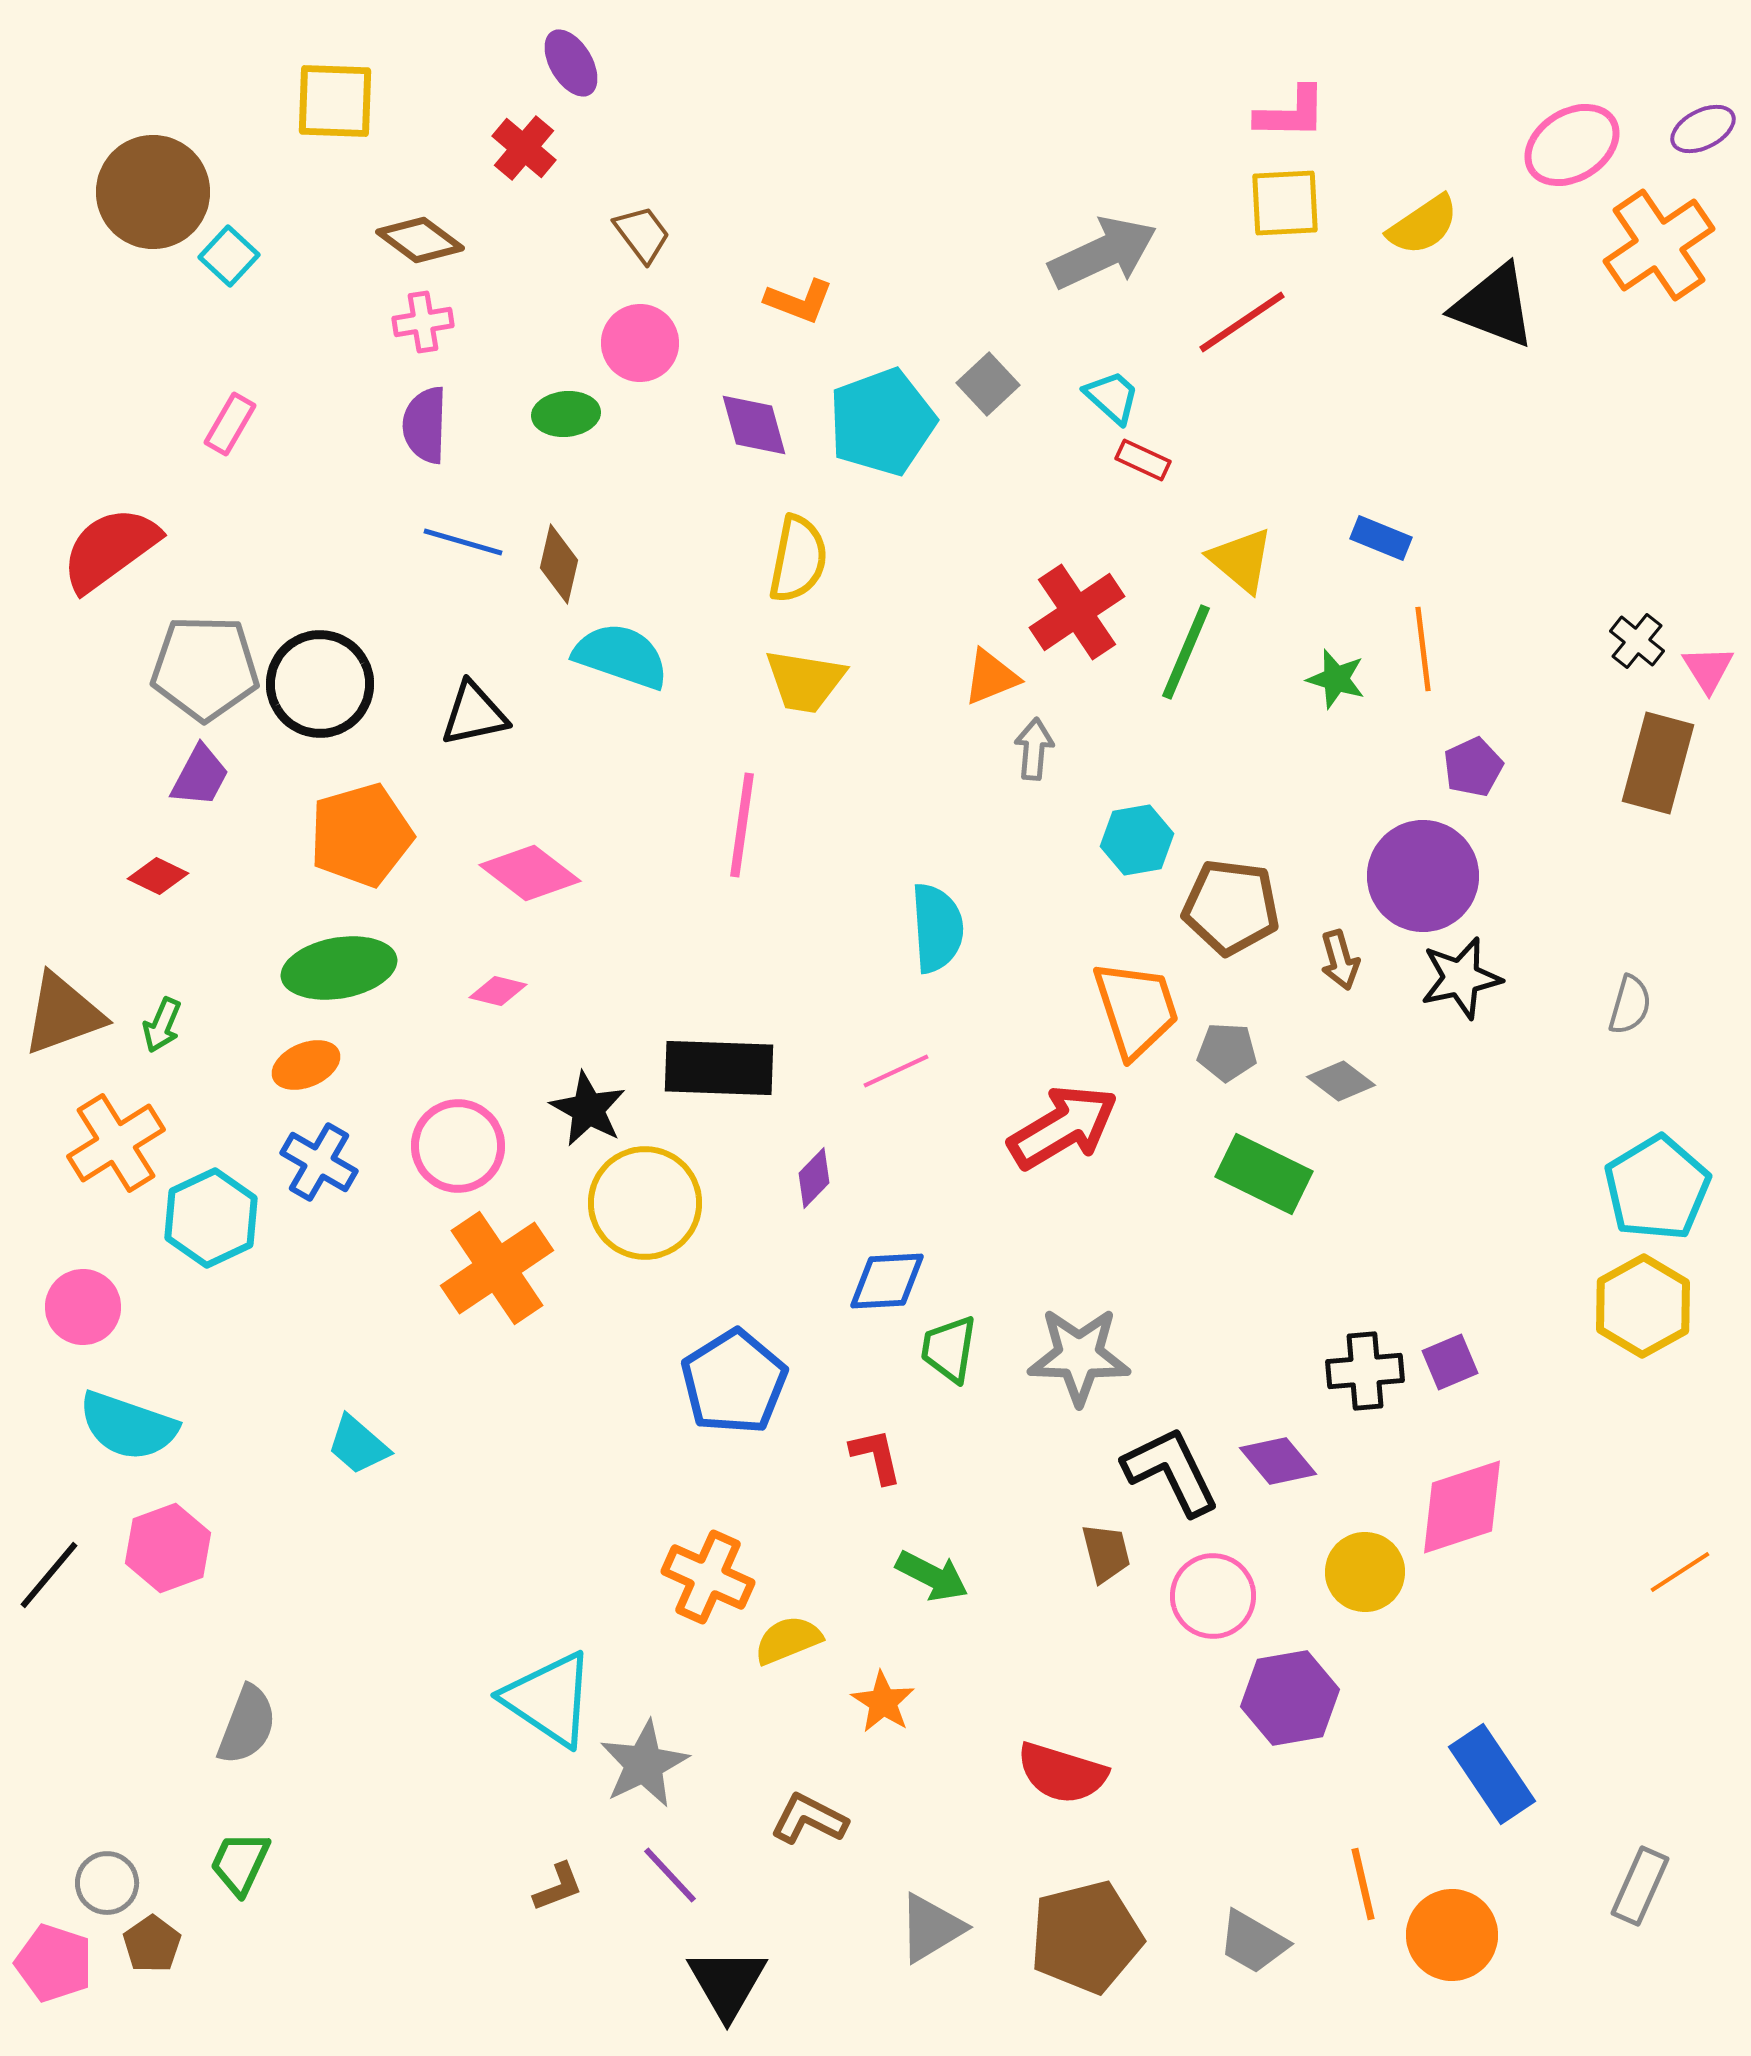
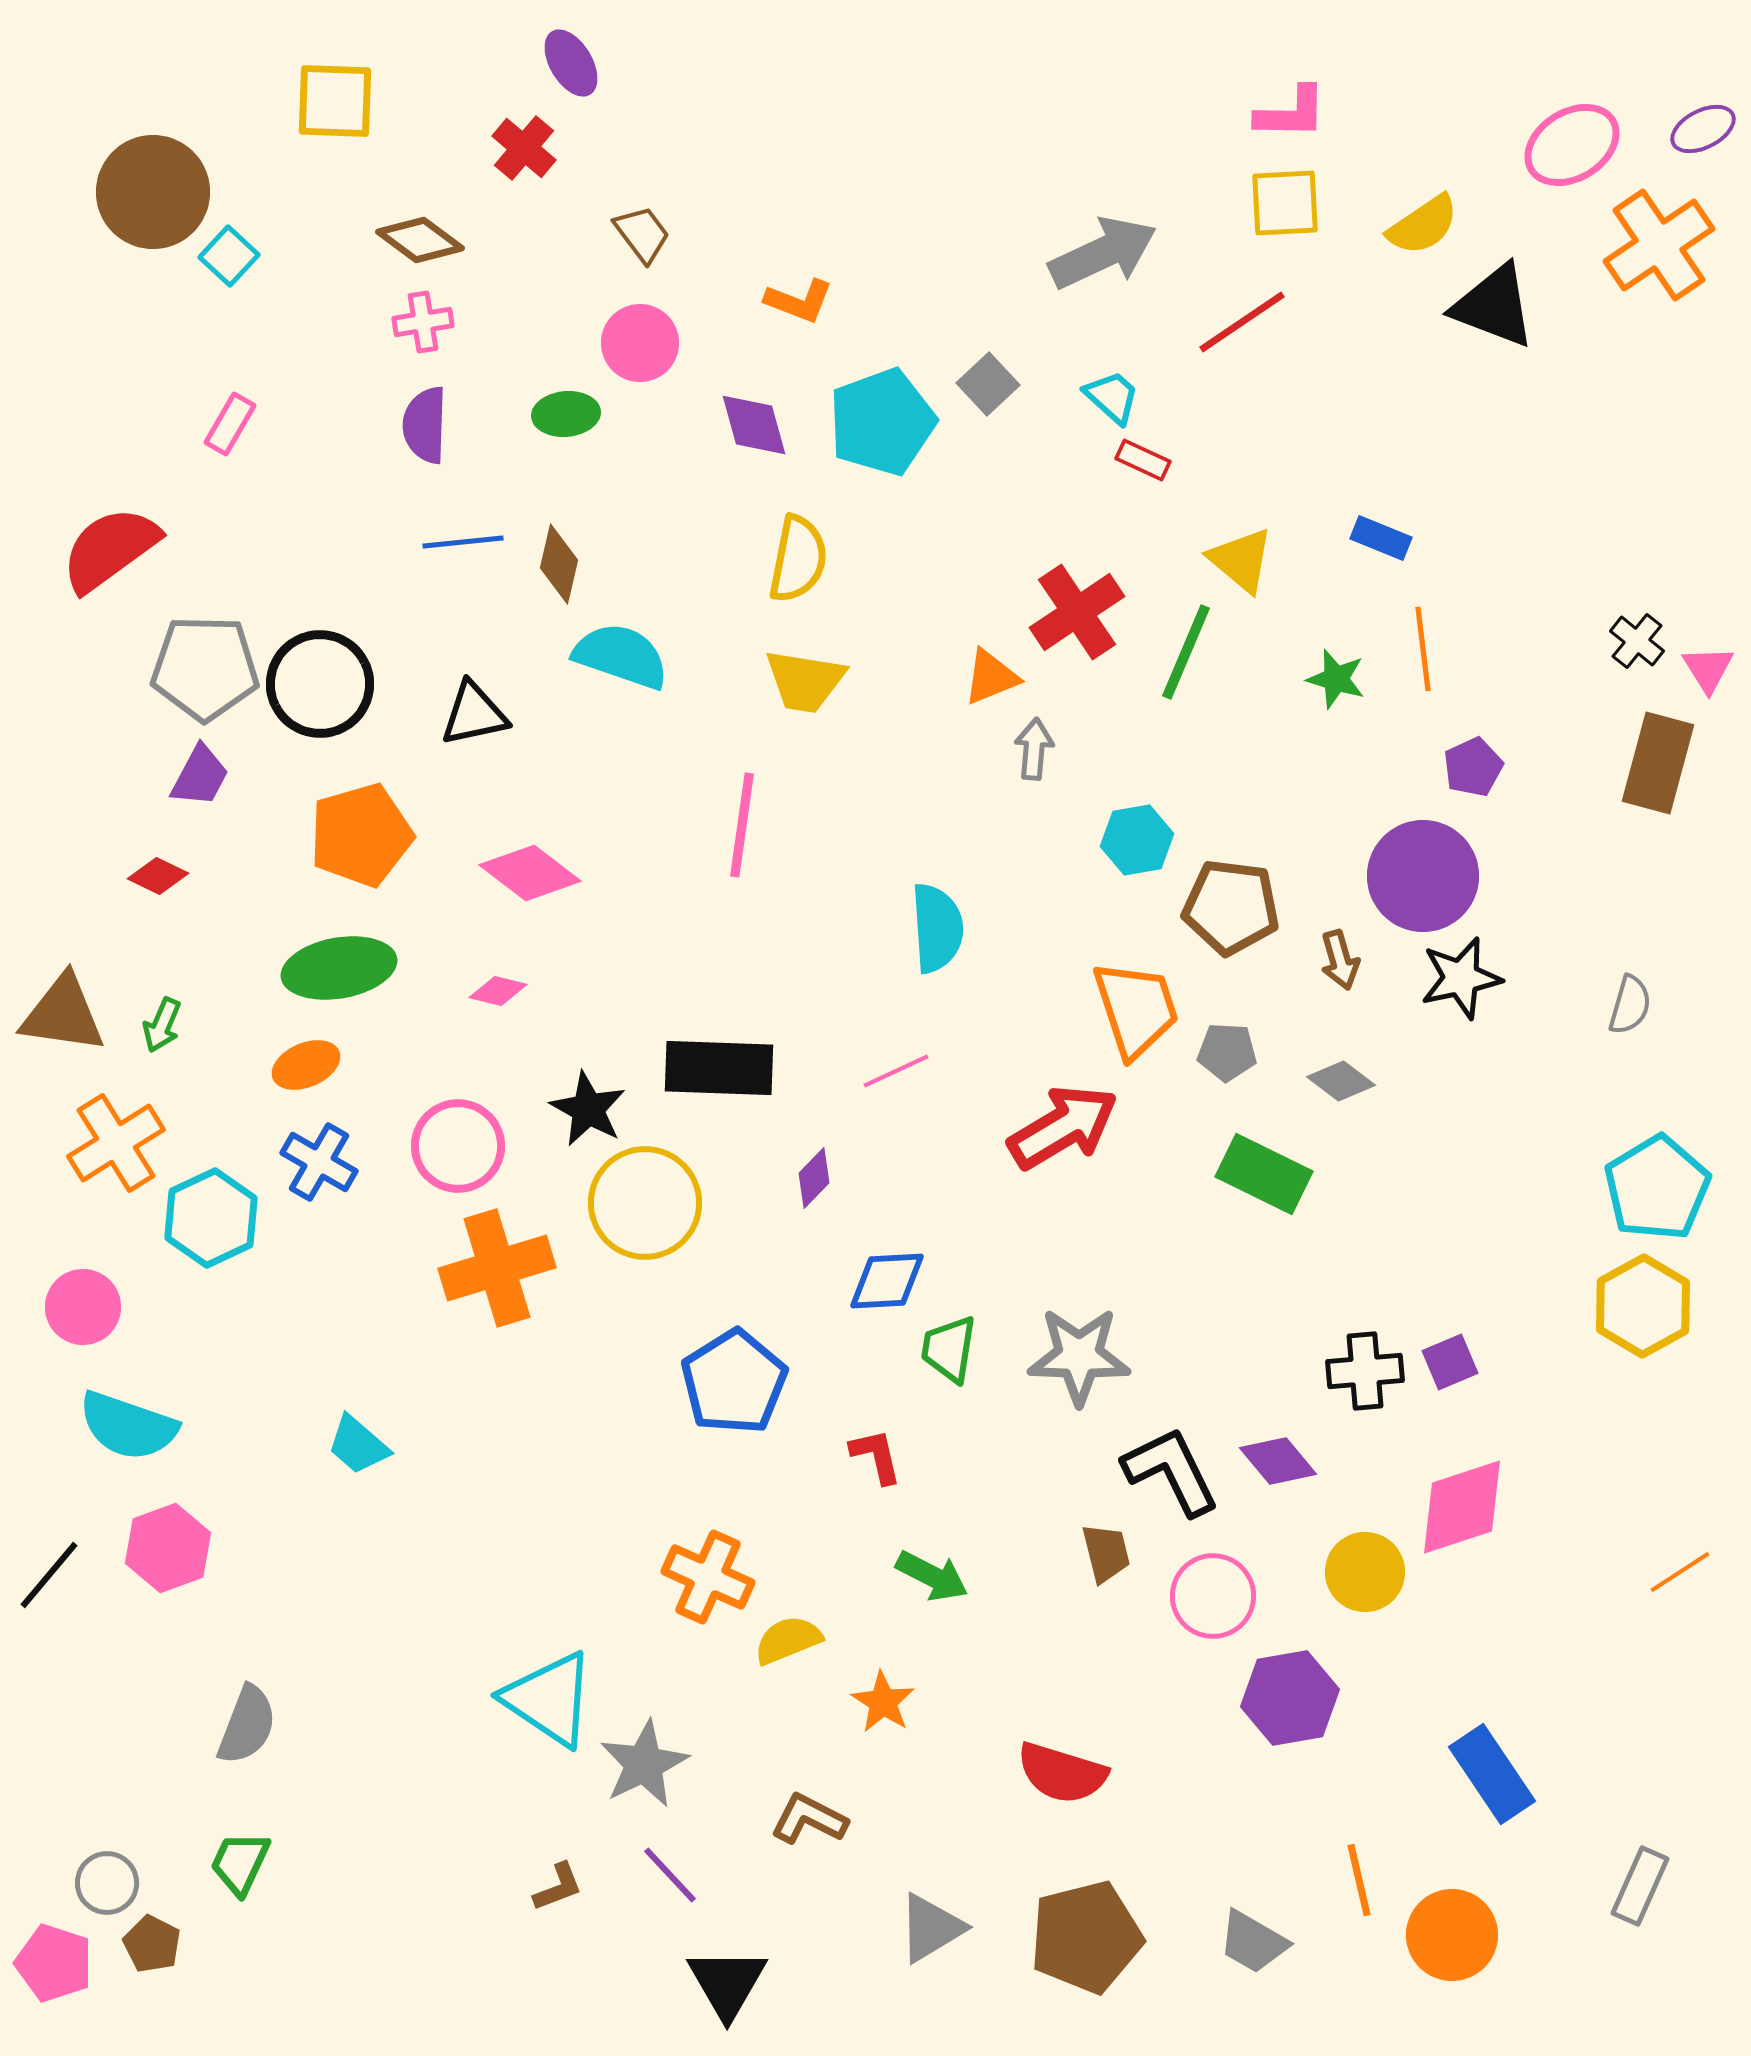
blue line at (463, 542): rotated 22 degrees counterclockwise
brown triangle at (63, 1014): rotated 28 degrees clockwise
orange cross at (497, 1268): rotated 17 degrees clockwise
orange line at (1363, 1884): moved 4 px left, 4 px up
brown pentagon at (152, 1944): rotated 10 degrees counterclockwise
